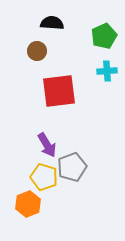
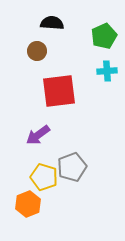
purple arrow: moved 9 px left, 10 px up; rotated 85 degrees clockwise
